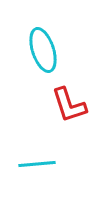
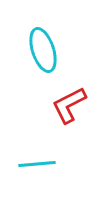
red L-shape: rotated 81 degrees clockwise
